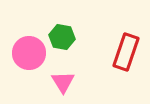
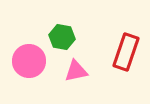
pink circle: moved 8 px down
pink triangle: moved 13 px right, 11 px up; rotated 50 degrees clockwise
